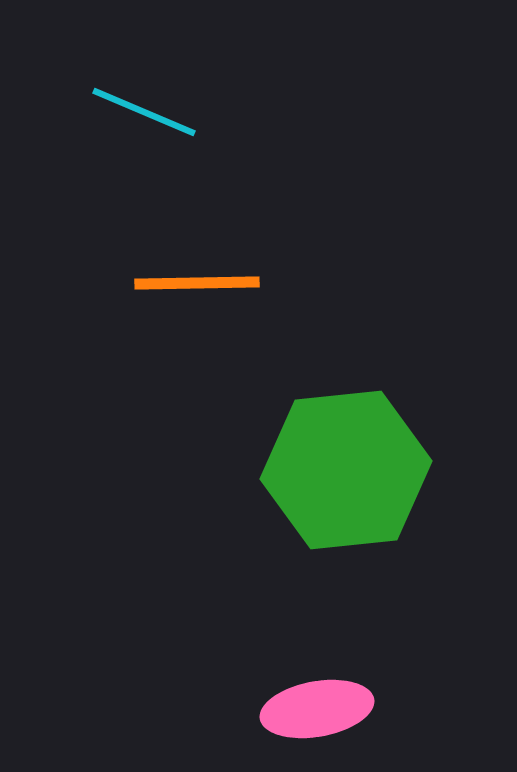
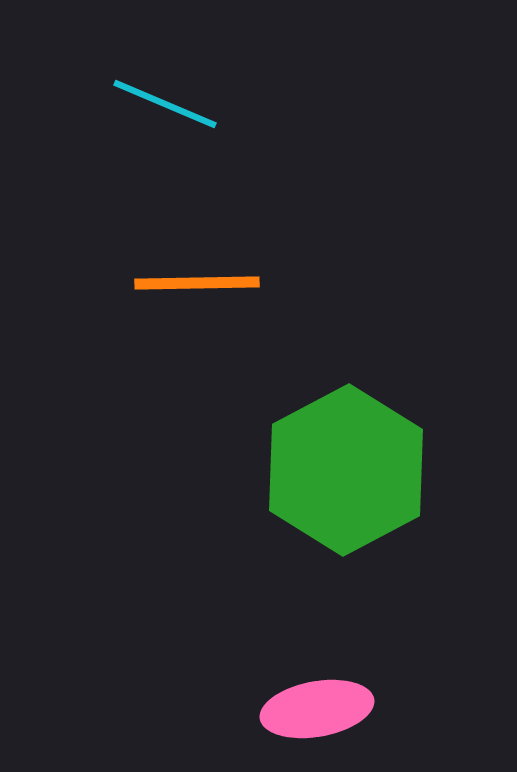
cyan line: moved 21 px right, 8 px up
green hexagon: rotated 22 degrees counterclockwise
